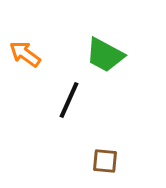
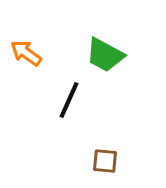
orange arrow: moved 1 px right, 1 px up
